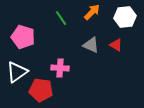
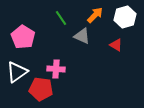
orange arrow: moved 3 px right, 3 px down
white hexagon: rotated 10 degrees counterclockwise
pink pentagon: rotated 15 degrees clockwise
gray triangle: moved 9 px left, 9 px up
pink cross: moved 4 px left, 1 px down
red pentagon: moved 1 px up
